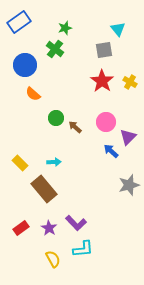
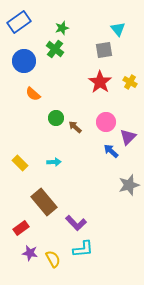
green star: moved 3 px left
blue circle: moved 1 px left, 4 px up
red star: moved 2 px left, 1 px down
brown rectangle: moved 13 px down
purple star: moved 19 px left, 25 px down; rotated 21 degrees counterclockwise
